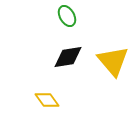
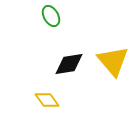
green ellipse: moved 16 px left
black diamond: moved 1 px right, 7 px down
